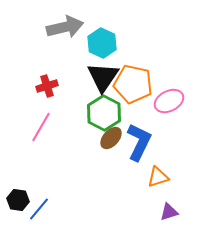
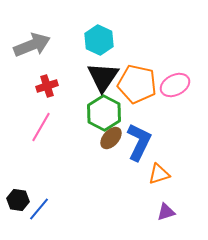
gray arrow: moved 33 px left, 18 px down; rotated 9 degrees counterclockwise
cyan hexagon: moved 3 px left, 3 px up
orange pentagon: moved 4 px right
pink ellipse: moved 6 px right, 16 px up
orange triangle: moved 1 px right, 3 px up
purple triangle: moved 3 px left
